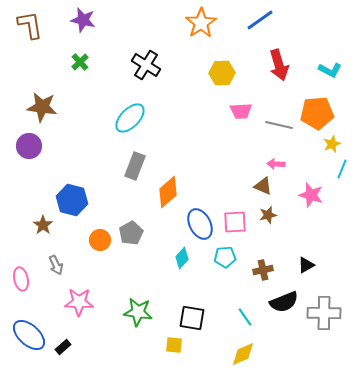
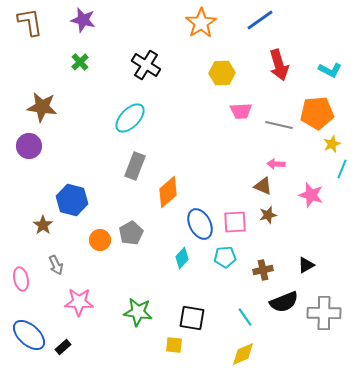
brown L-shape at (30, 25): moved 3 px up
